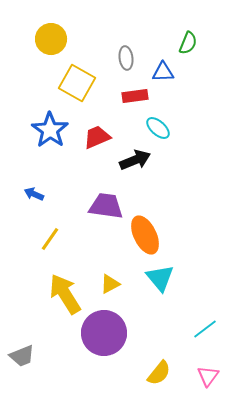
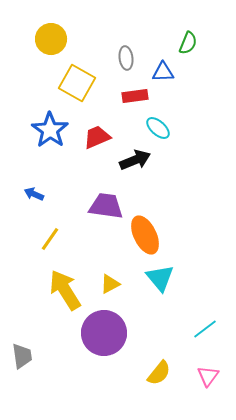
yellow arrow: moved 4 px up
gray trapezoid: rotated 76 degrees counterclockwise
